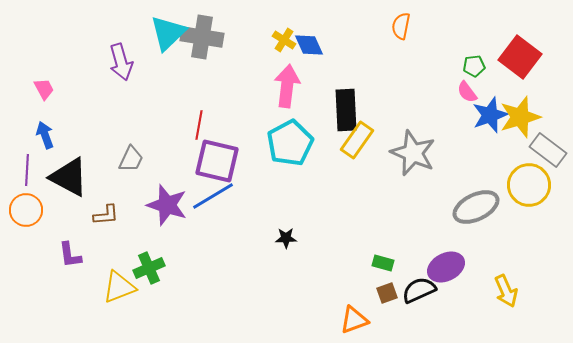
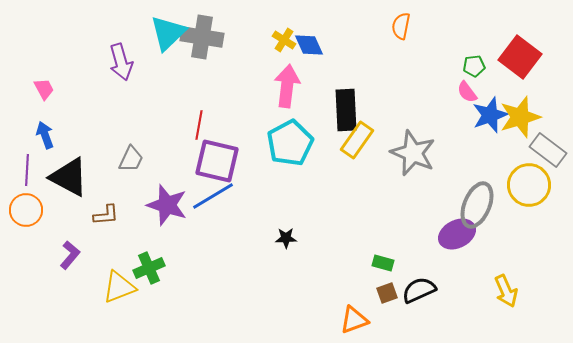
gray ellipse: moved 1 px right, 2 px up; rotated 42 degrees counterclockwise
purple L-shape: rotated 132 degrees counterclockwise
purple ellipse: moved 11 px right, 33 px up
